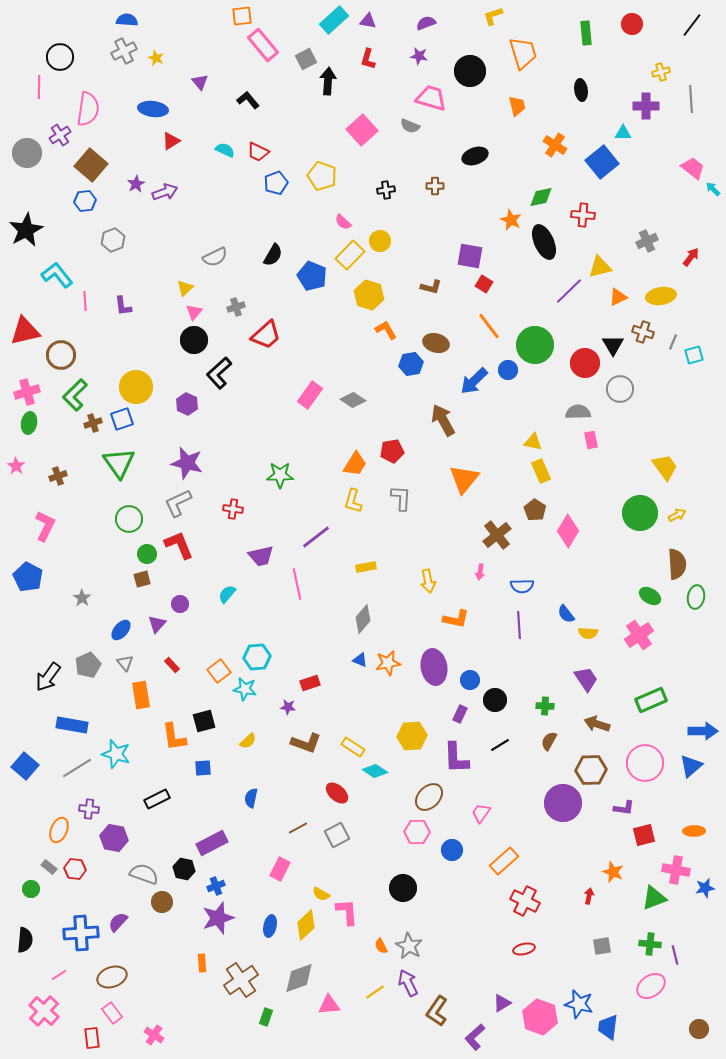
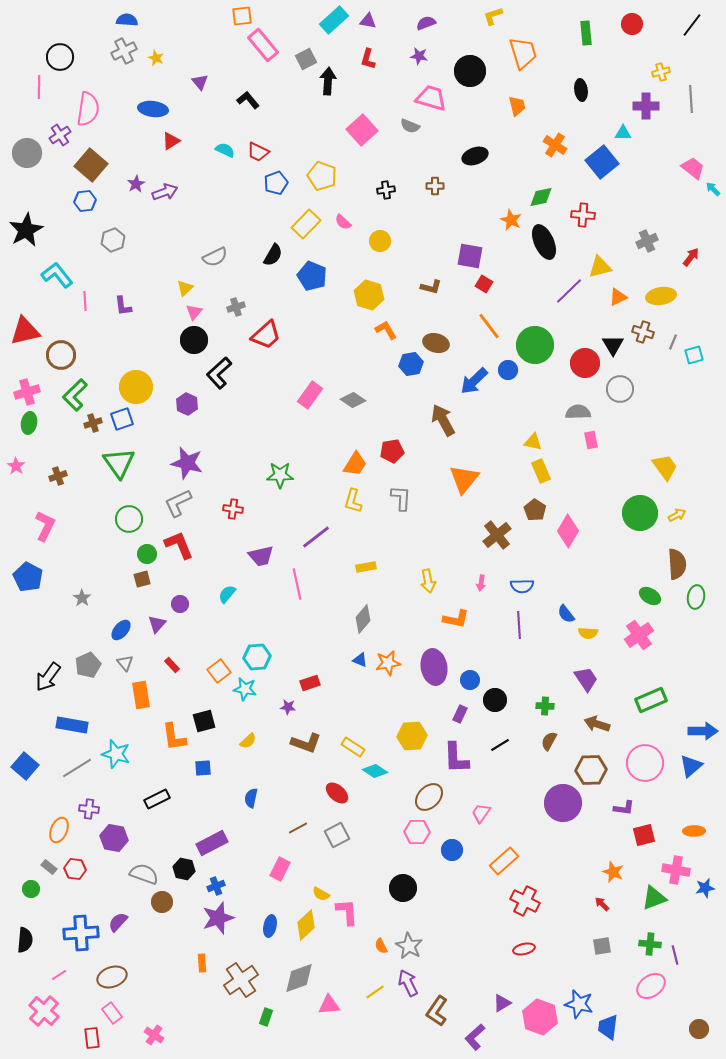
yellow rectangle at (350, 255): moved 44 px left, 31 px up
pink arrow at (480, 572): moved 1 px right, 11 px down
red arrow at (589, 896): moved 13 px right, 8 px down; rotated 56 degrees counterclockwise
